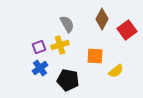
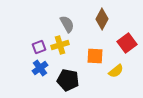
red square: moved 13 px down
